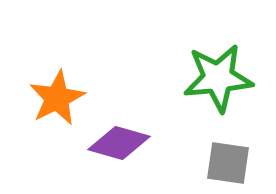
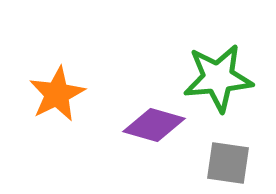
orange star: moved 4 px up
purple diamond: moved 35 px right, 18 px up
